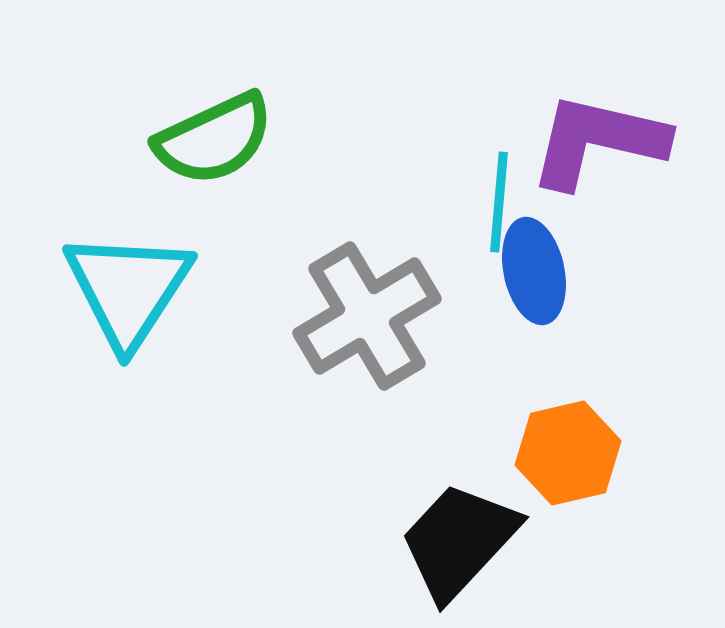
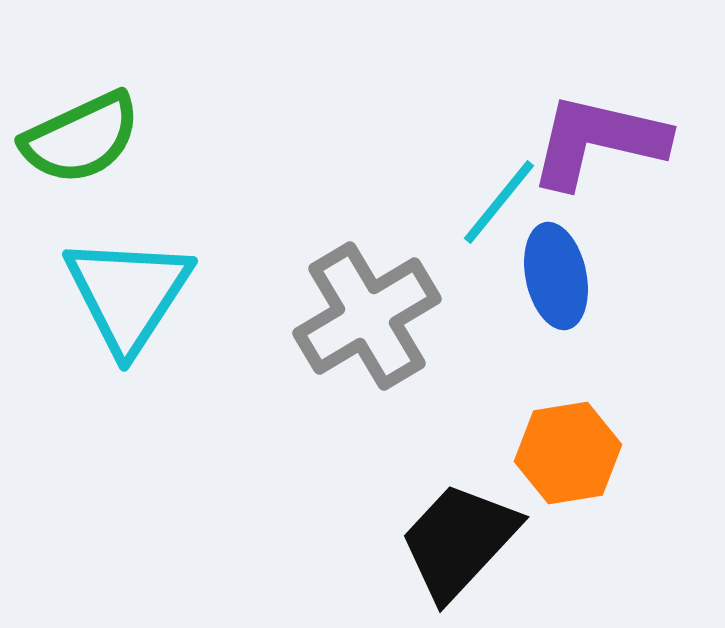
green semicircle: moved 133 px left, 1 px up
cyan line: rotated 34 degrees clockwise
blue ellipse: moved 22 px right, 5 px down
cyan triangle: moved 5 px down
orange hexagon: rotated 4 degrees clockwise
